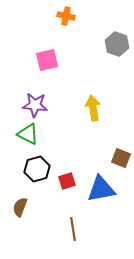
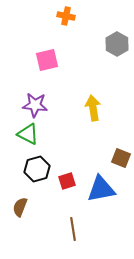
gray hexagon: rotated 10 degrees clockwise
